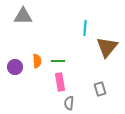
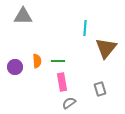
brown triangle: moved 1 px left, 1 px down
pink rectangle: moved 2 px right
gray semicircle: rotated 48 degrees clockwise
